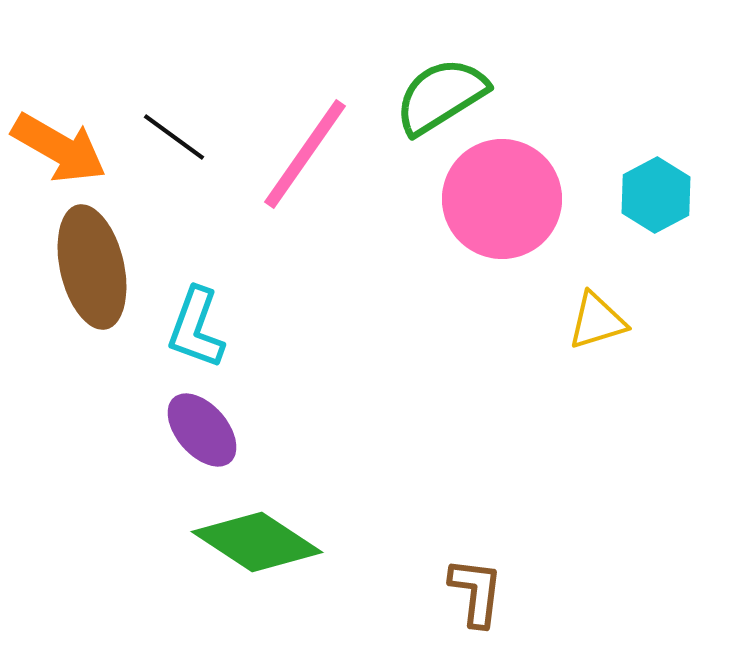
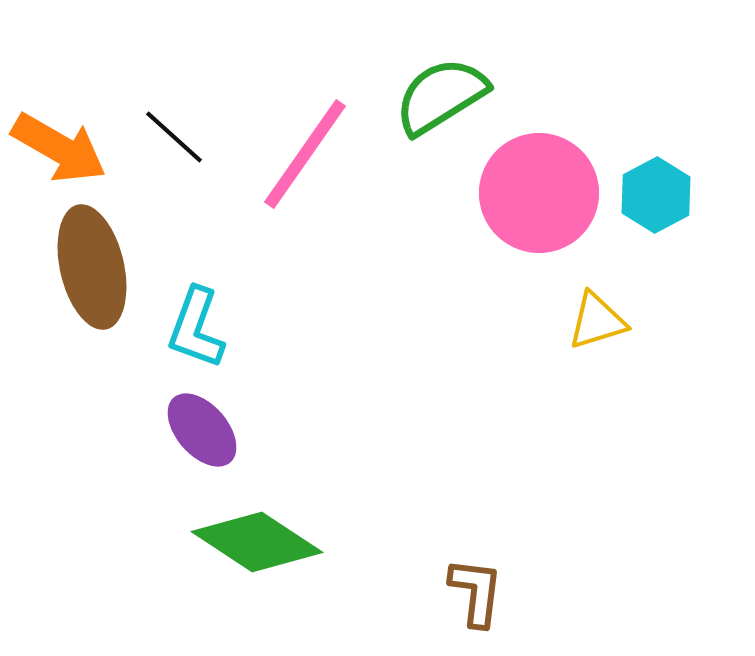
black line: rotated 6 degrees clockwise
pink circle: moved 37 px right, 6 px up
